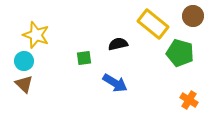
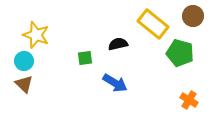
green square: moved 1 px right
